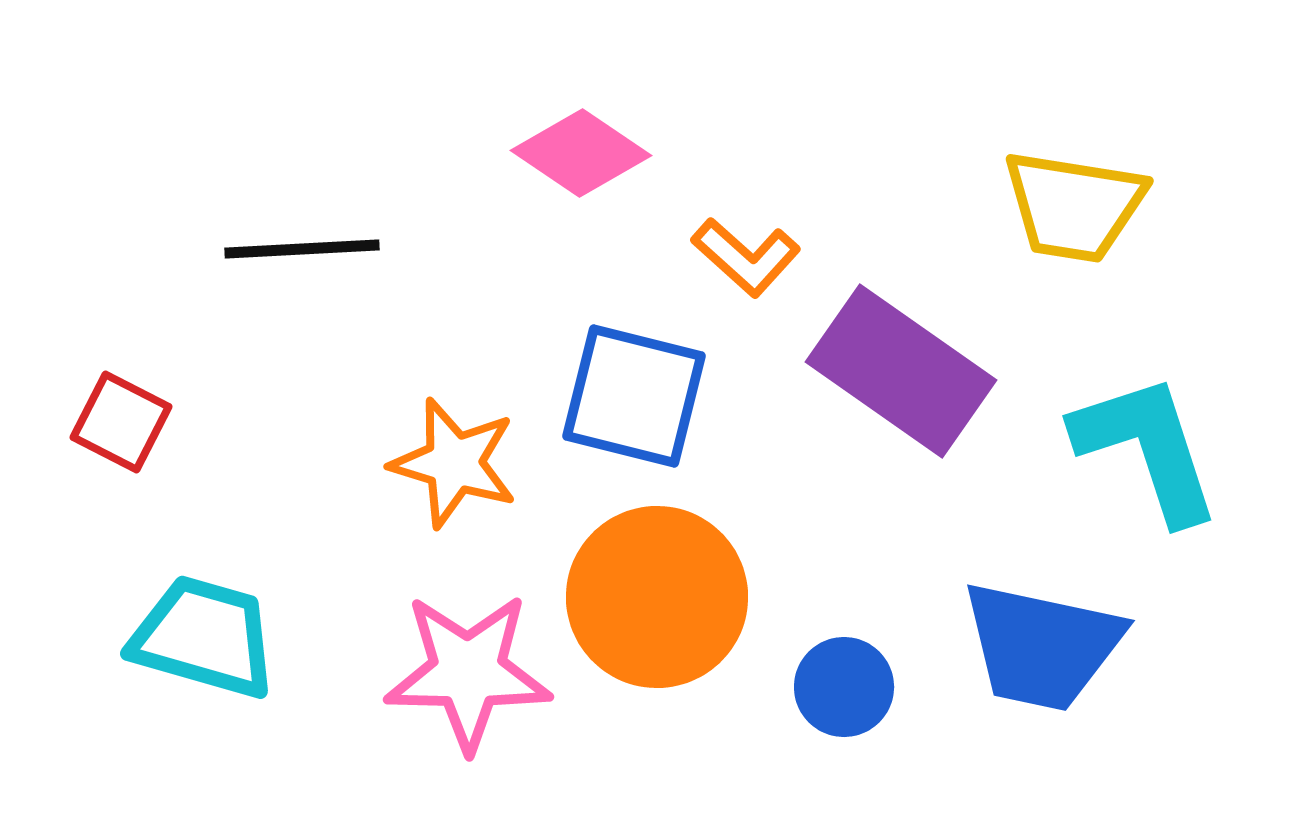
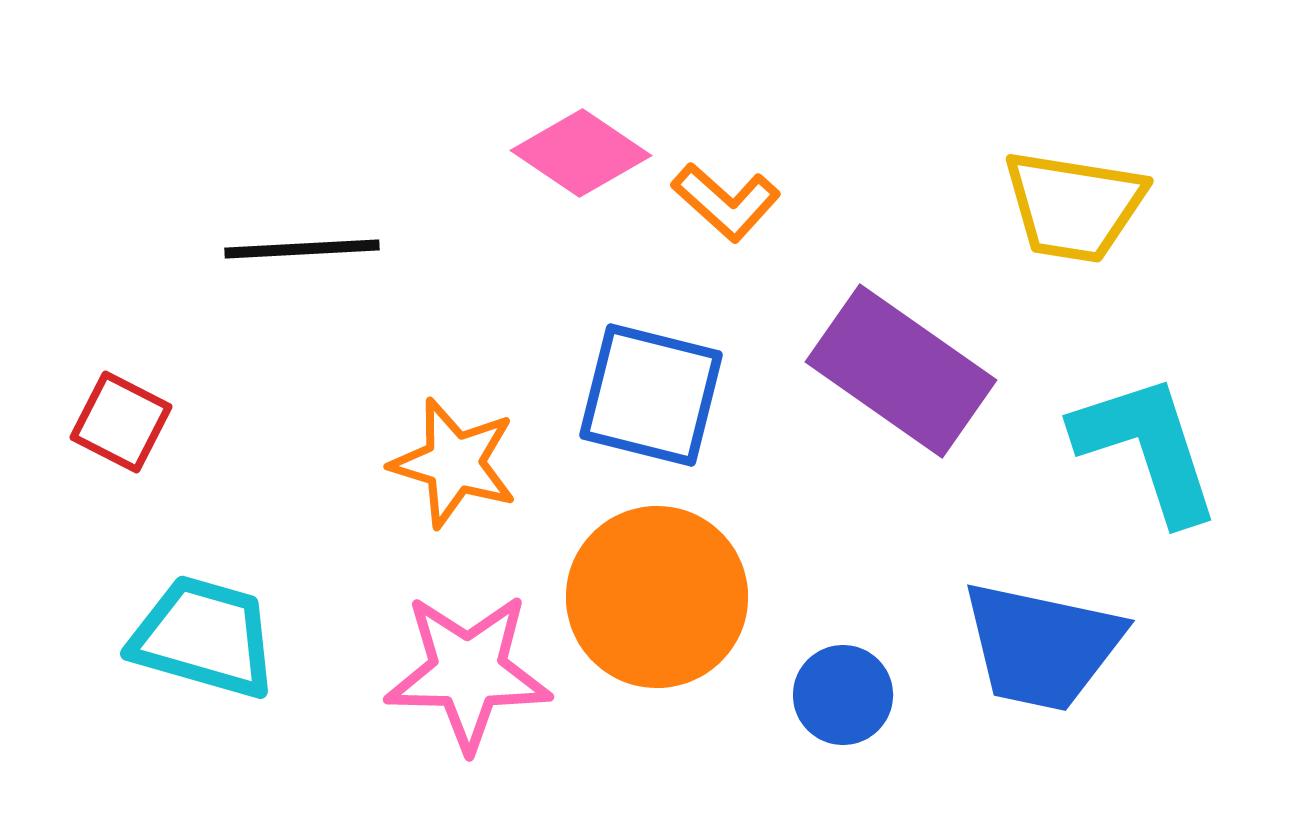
orange L-shape: moved 20 px left, 55 px up
blue square: moved 17 px right, 1 px up
blue circle: moved 1 px left, 8 px down
